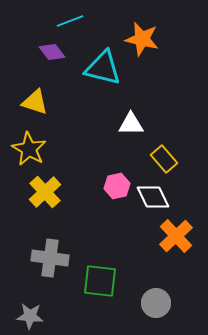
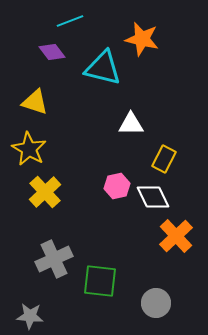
yellow rectangle: rotated 68 degrees clockwise
gray cross: moved 4 px right, 1 px down; rotated 33 degrees counterclockwise
